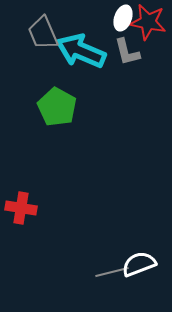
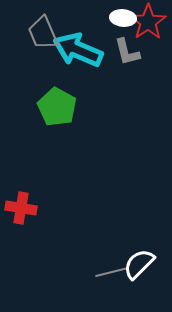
white ellipse: rotated 75 degrees clockwise
red star: rotated 27 degrees clockwise
cyan arrow: moved 3 px left, 1 px up
white semicircle: rotated 24 degrees counterclockwise
